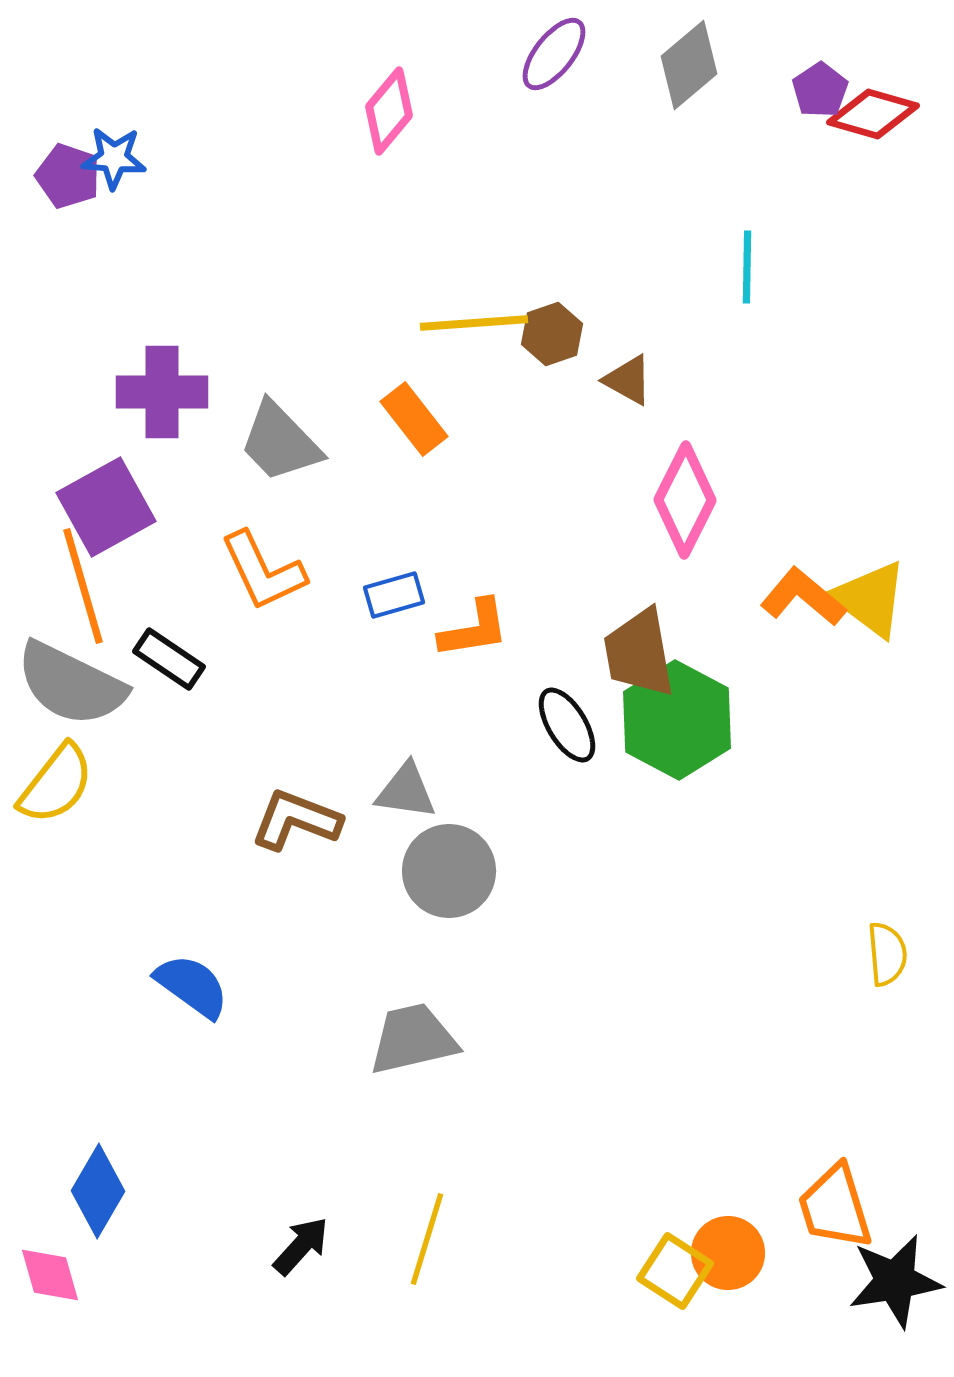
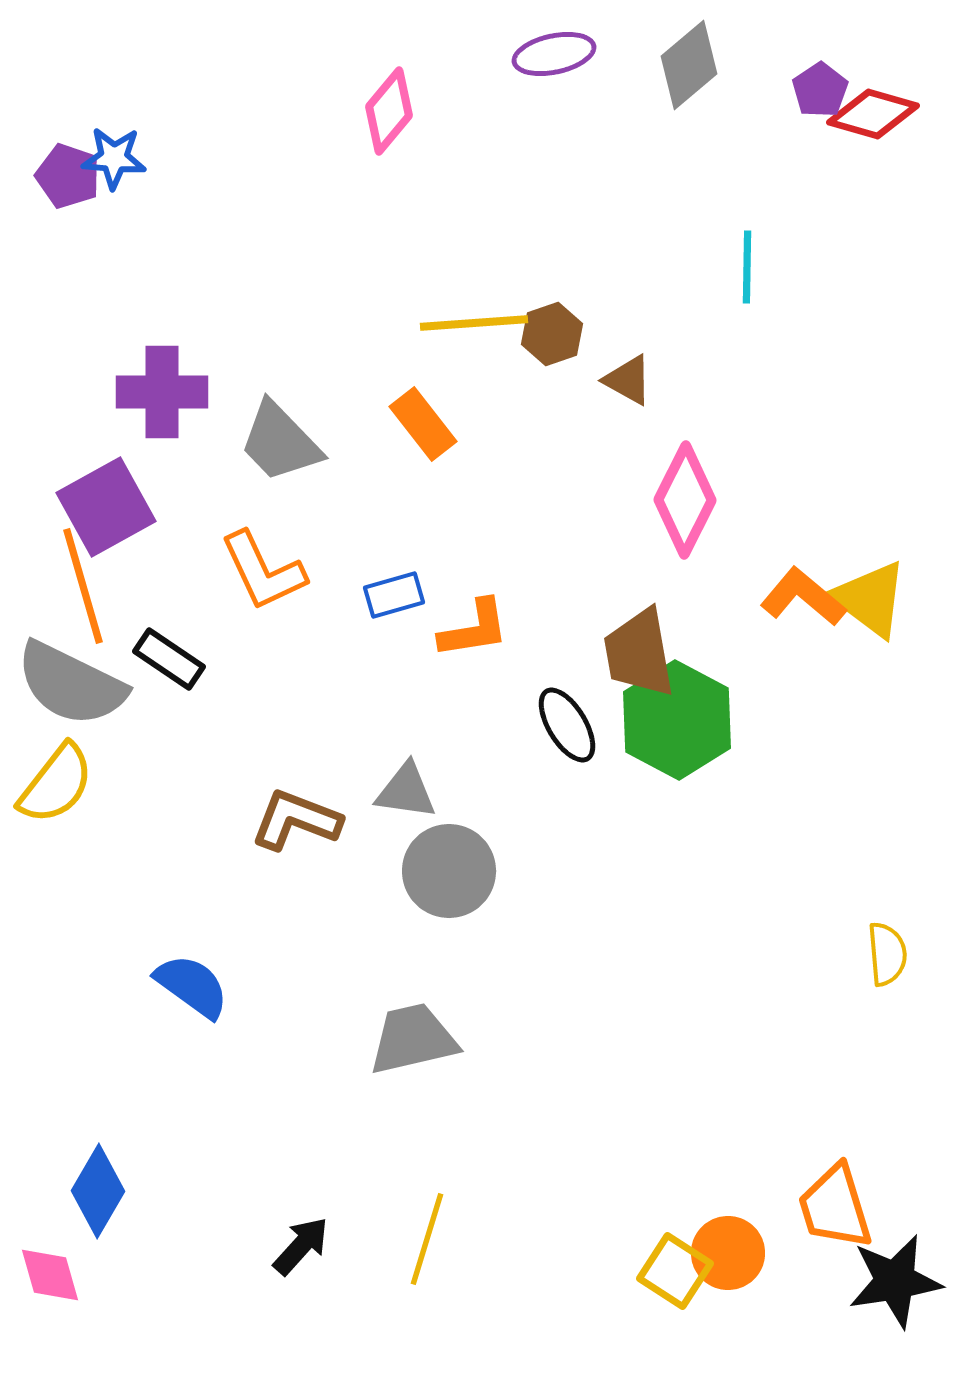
purple ellipse at (554, 54): rotated 40 degrees clockwise
orange rectangle at (414, 419): moved 9 px right, 5 px down
